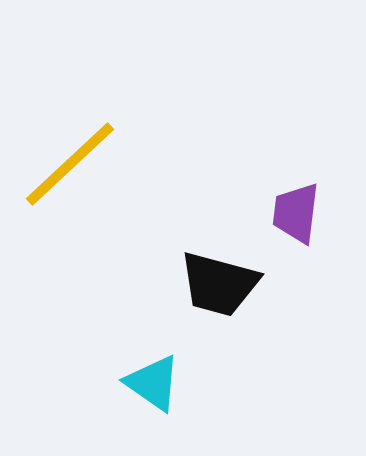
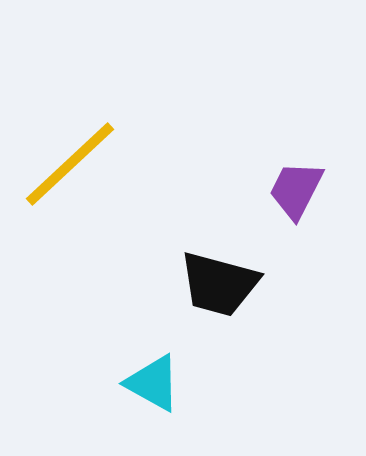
purple trapezoid: moved 23 px up; rotated 20 degrees clockwise
cyan triangle: rotated 6 degrees counterclockwise
